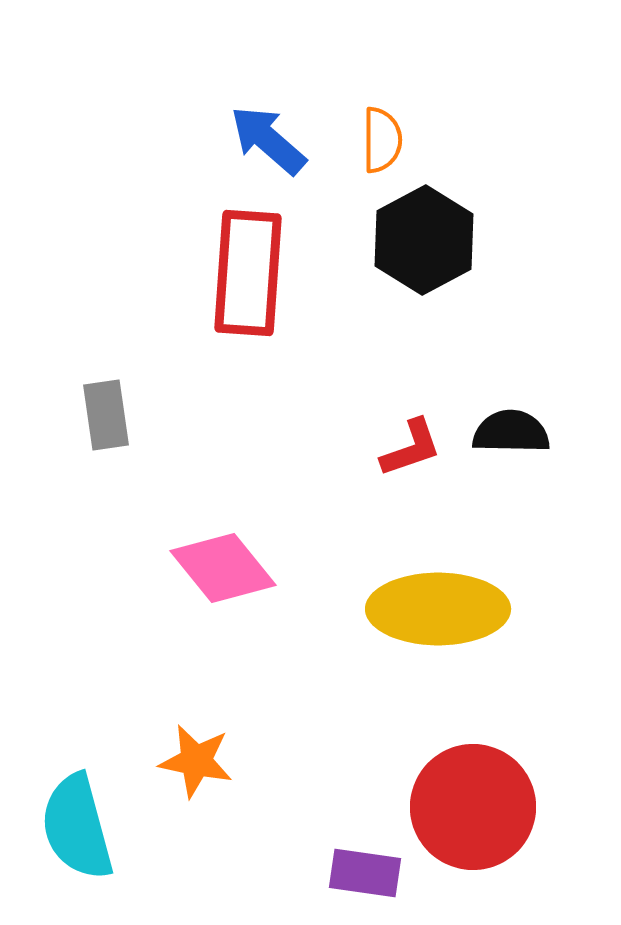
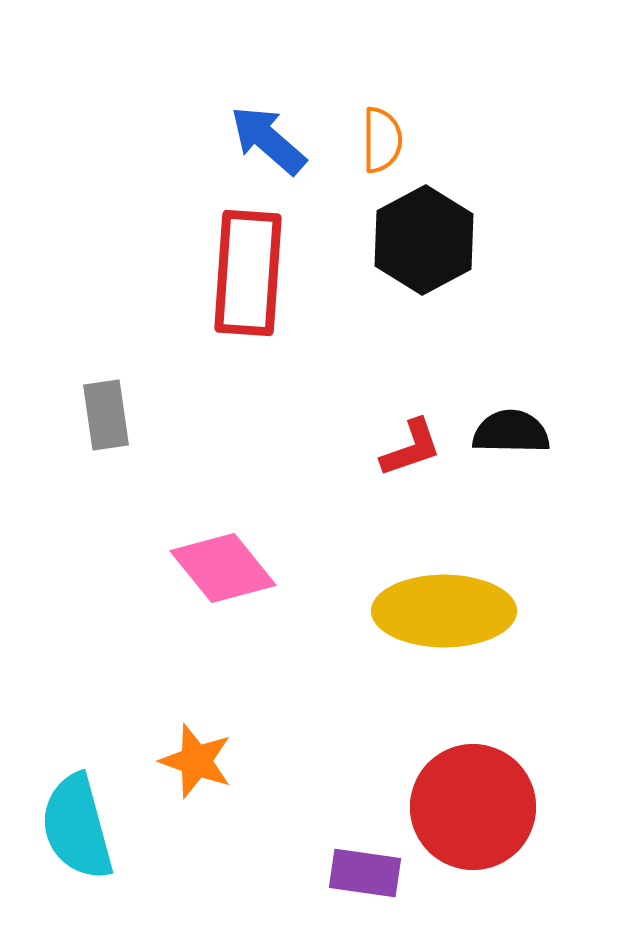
yellow ellipse: moved 6 px right, 2 px down
orange star: rotated 8 degrees clockwise
